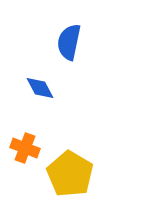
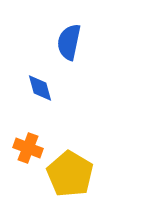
blue diamond: rotated 12 degrees clockwise
orange cross: moved 3 px right
